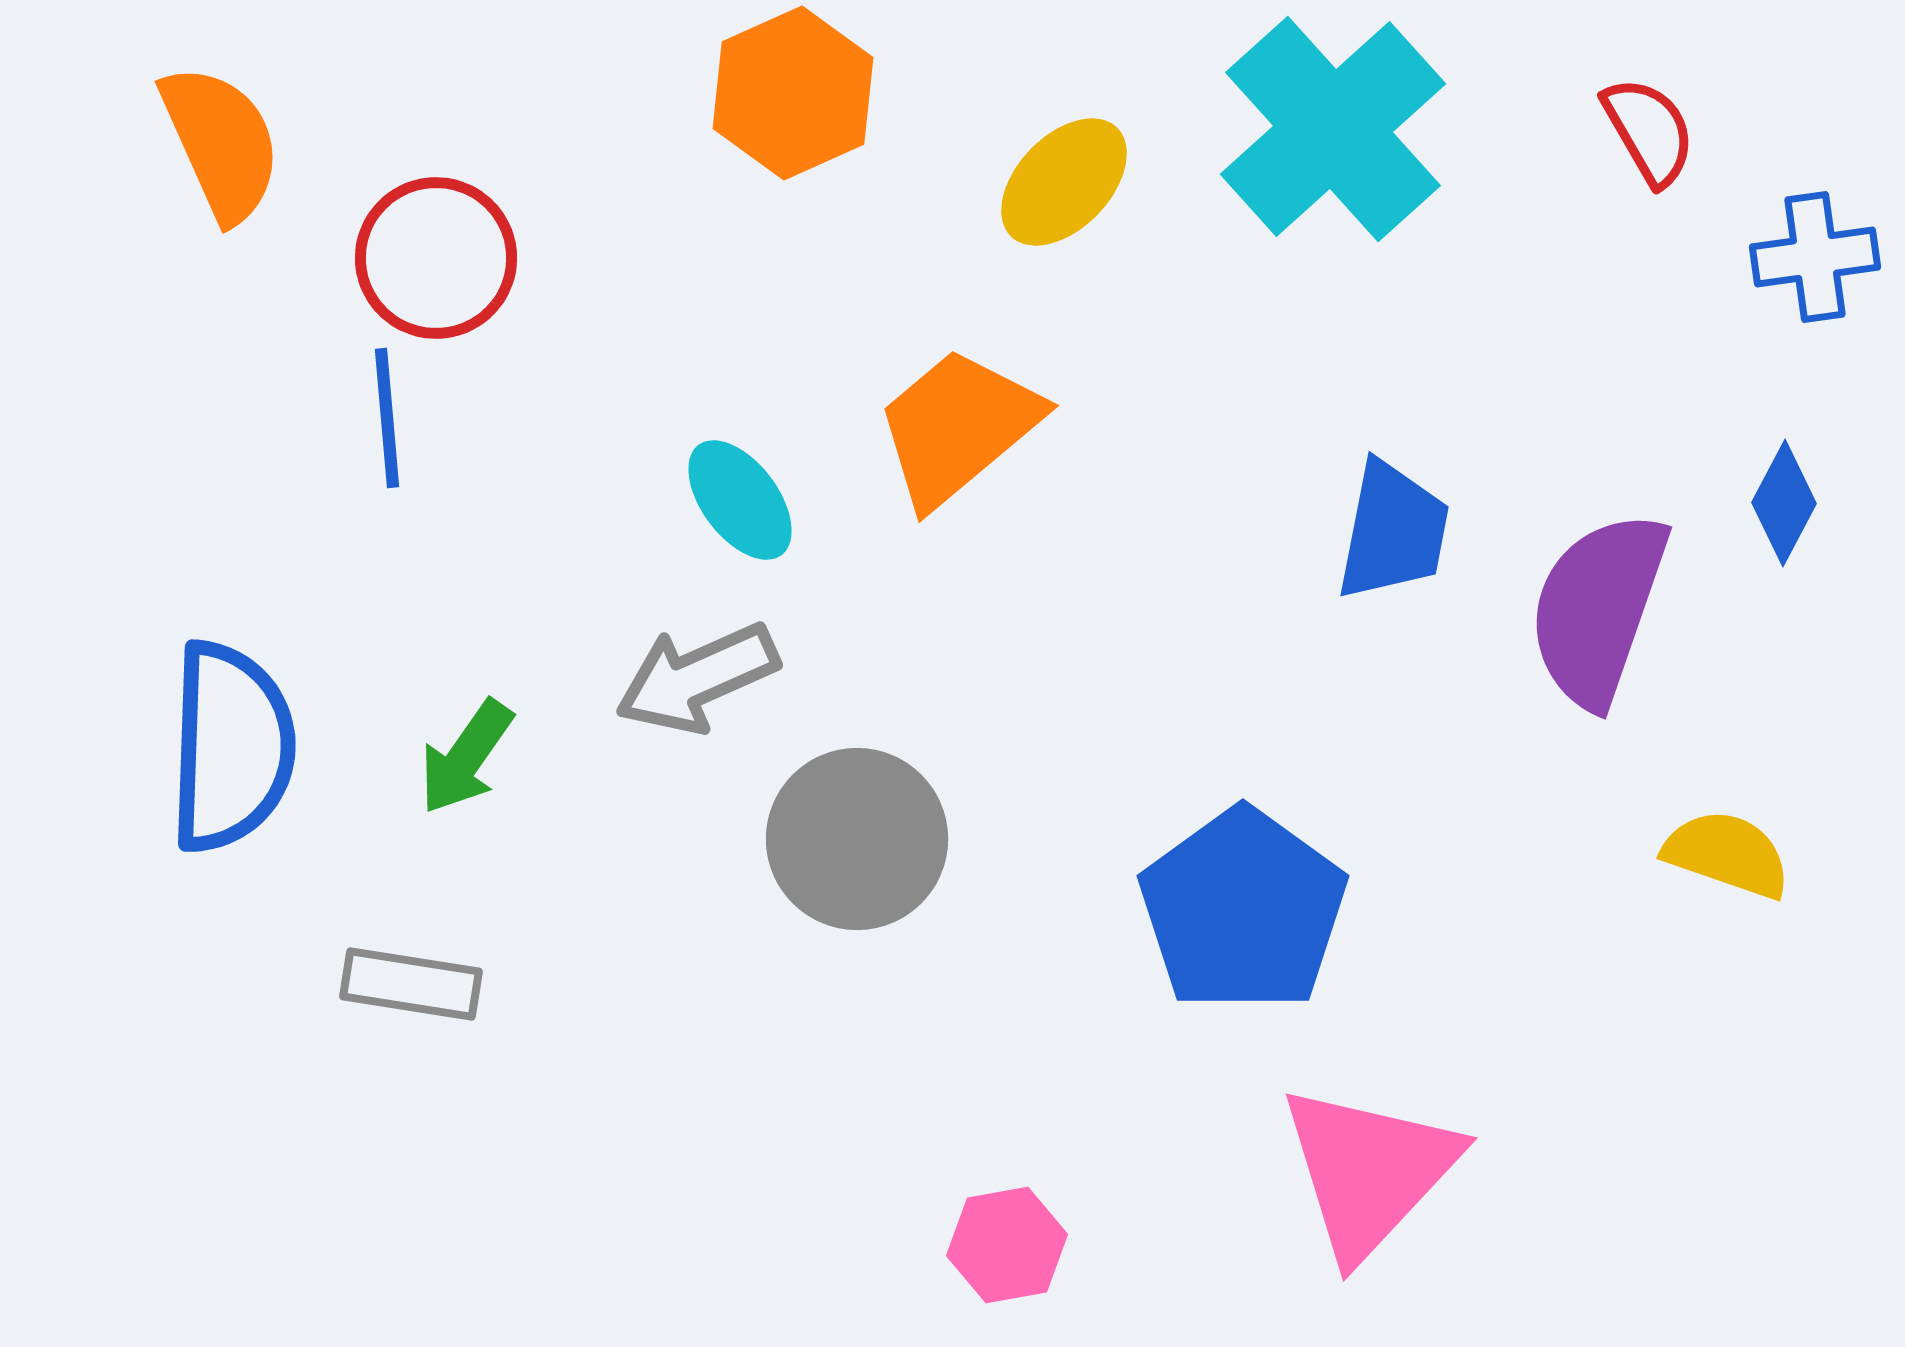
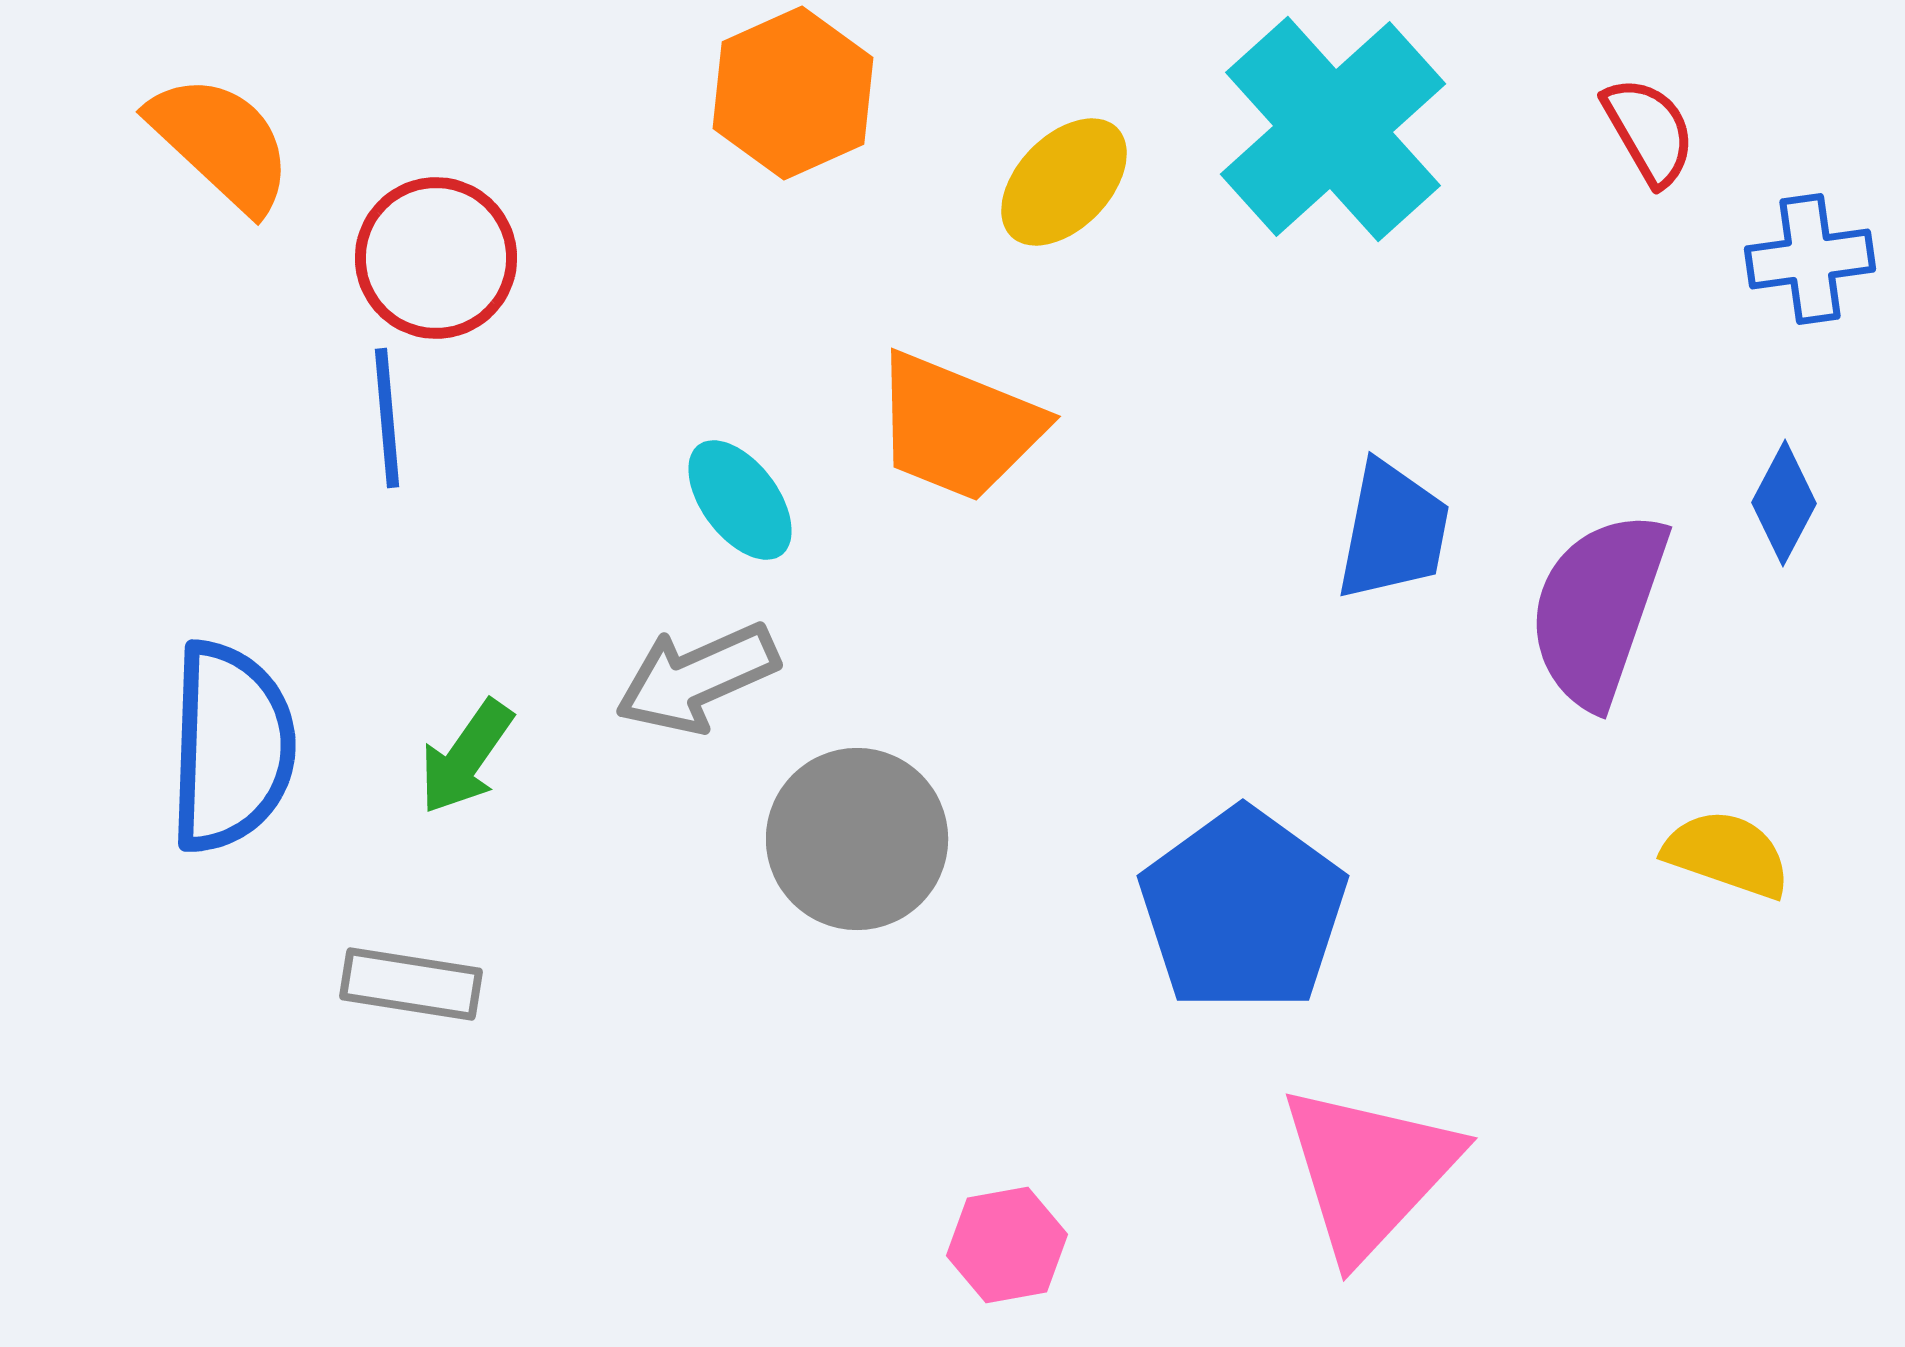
orange semicircle: rotated 23 degrees counterclockwise
blue cross: moved 5 px left, 2 px down
orange trapezoid: rotated 118 degrees counterclockwise
